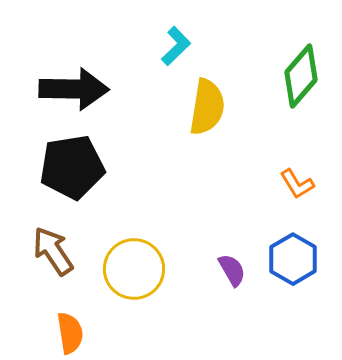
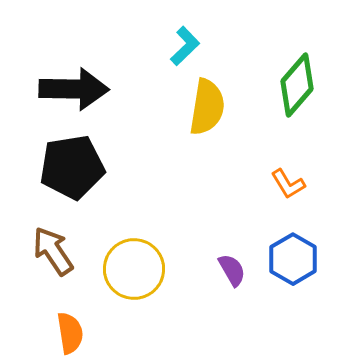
cyan L-shape: moved 9 px right
green diamond: moved 4 px left, 9 px down
orange L-shape: moved 9 px left
